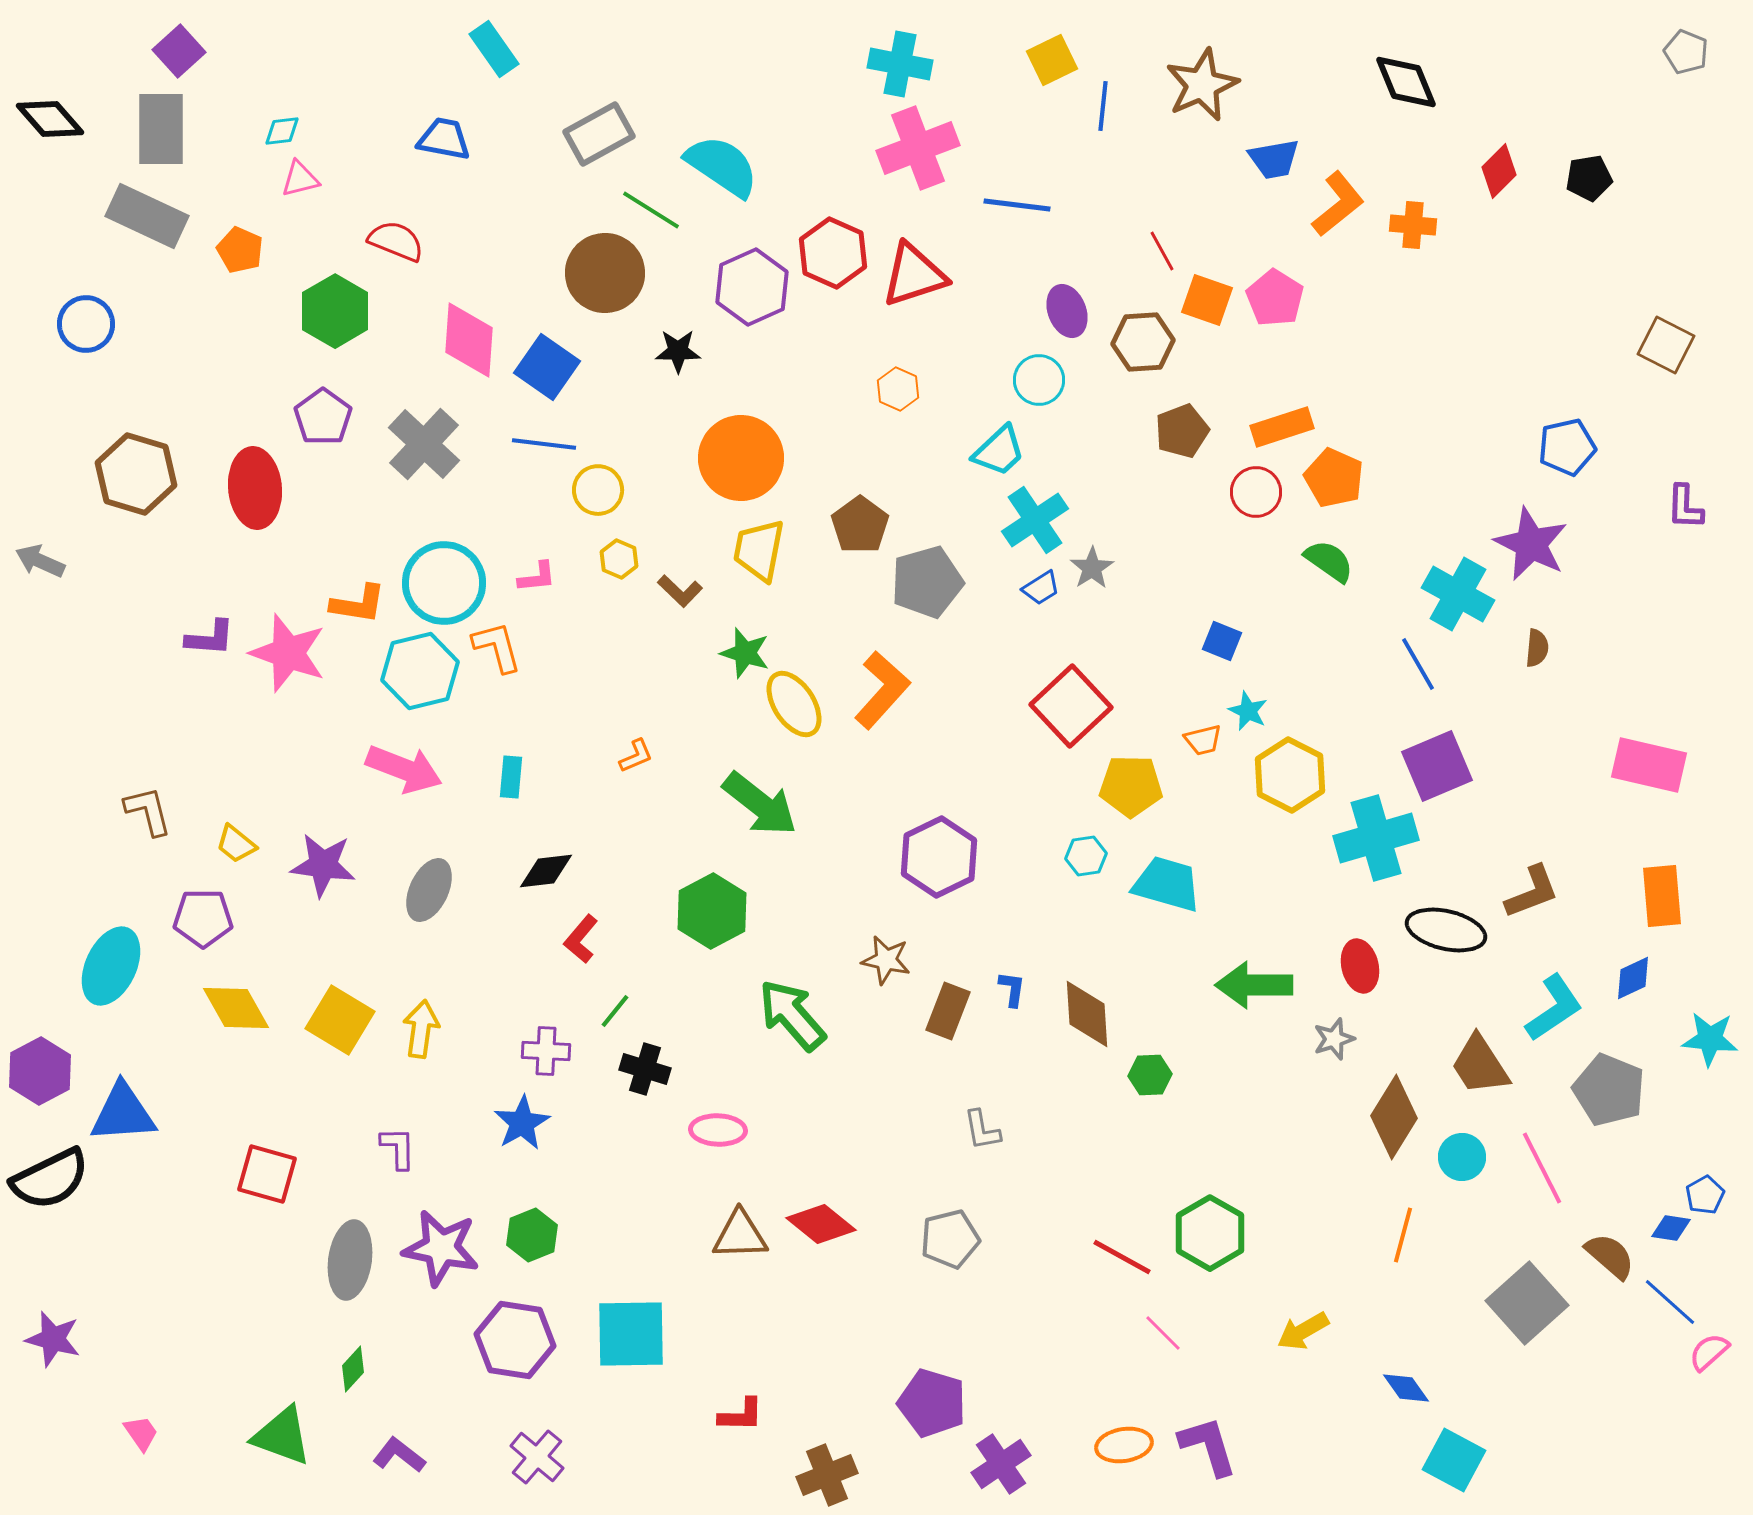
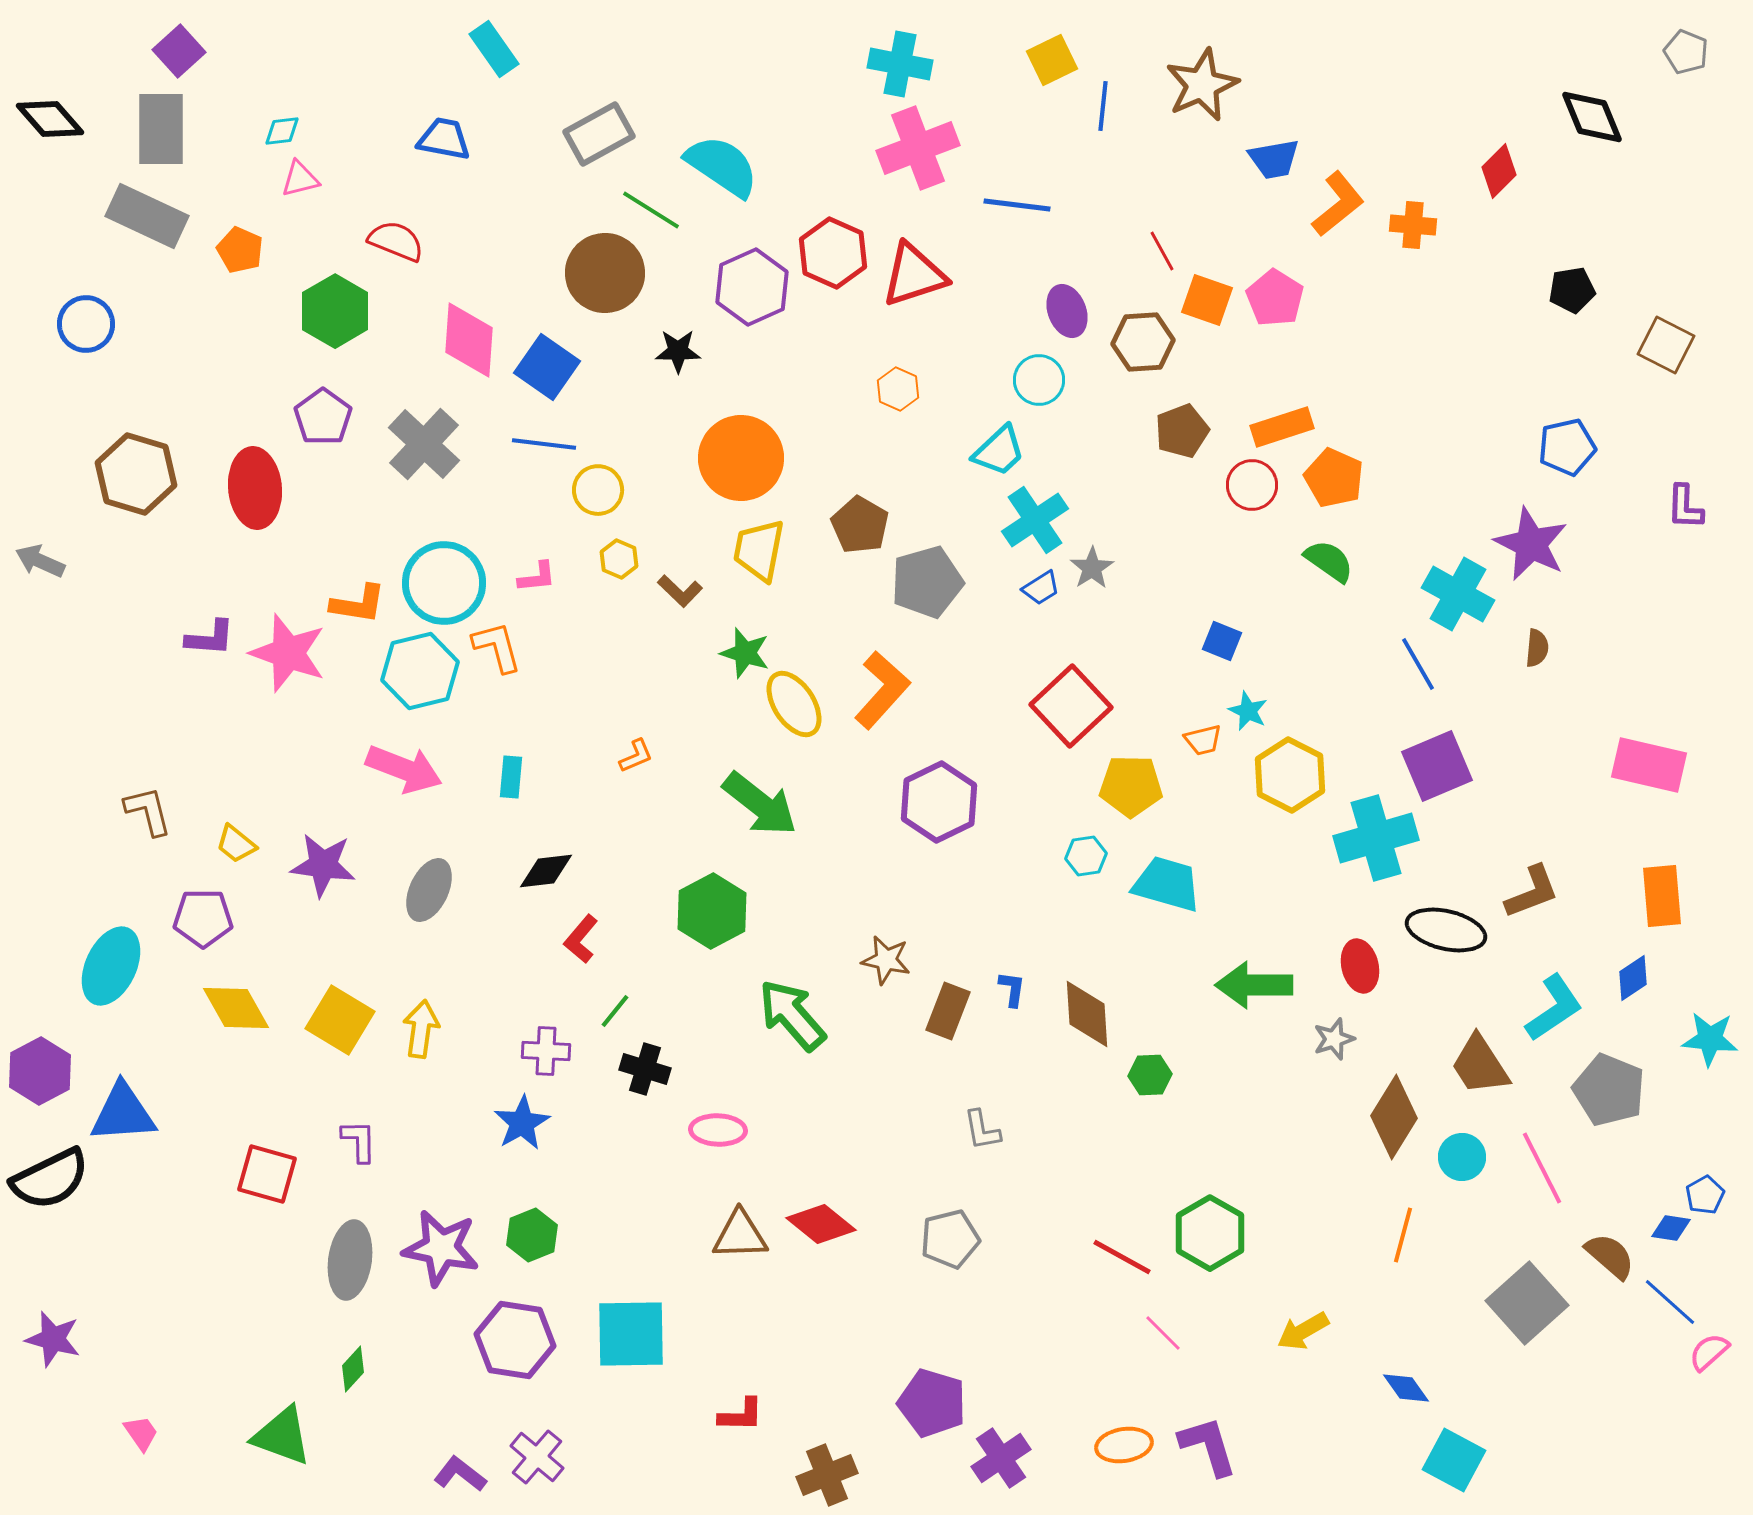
black diamond at (1406, 82): moved 186 px right, 35 px down
black pentagon at (1589, 178): moved 17 px left, 112 px down
red circle at (1256, 492): moved 4 px left, 7 px up
brown pentagon at (860, 525): rotated 6 degrees counterclockwise
purple hexagon at (939, 857): moved 55 px up
blue diamond at (1633, 978): rotated 9 degrees counterclockwise
purple L-shape at (398, 1148): moved 39 px left, 7 px up
purple L-shape at (399, 1455): moved 61 px right, 19 px down
purple cross at (1001, 1464): moved 6 px up
